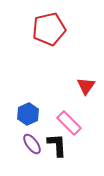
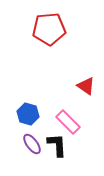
red pentagon: rotated 8 degrees clockwise
red triangle: rotated 30 degrees counterclockwise
blue hexagon: rotated 20 degrees counterclockwise
pink rectangle: moved 1 px left, 1 px up
